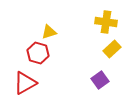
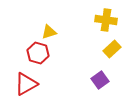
yellow cross: moved 2 px up
red triangle: moved 1 px right, 1 px down
